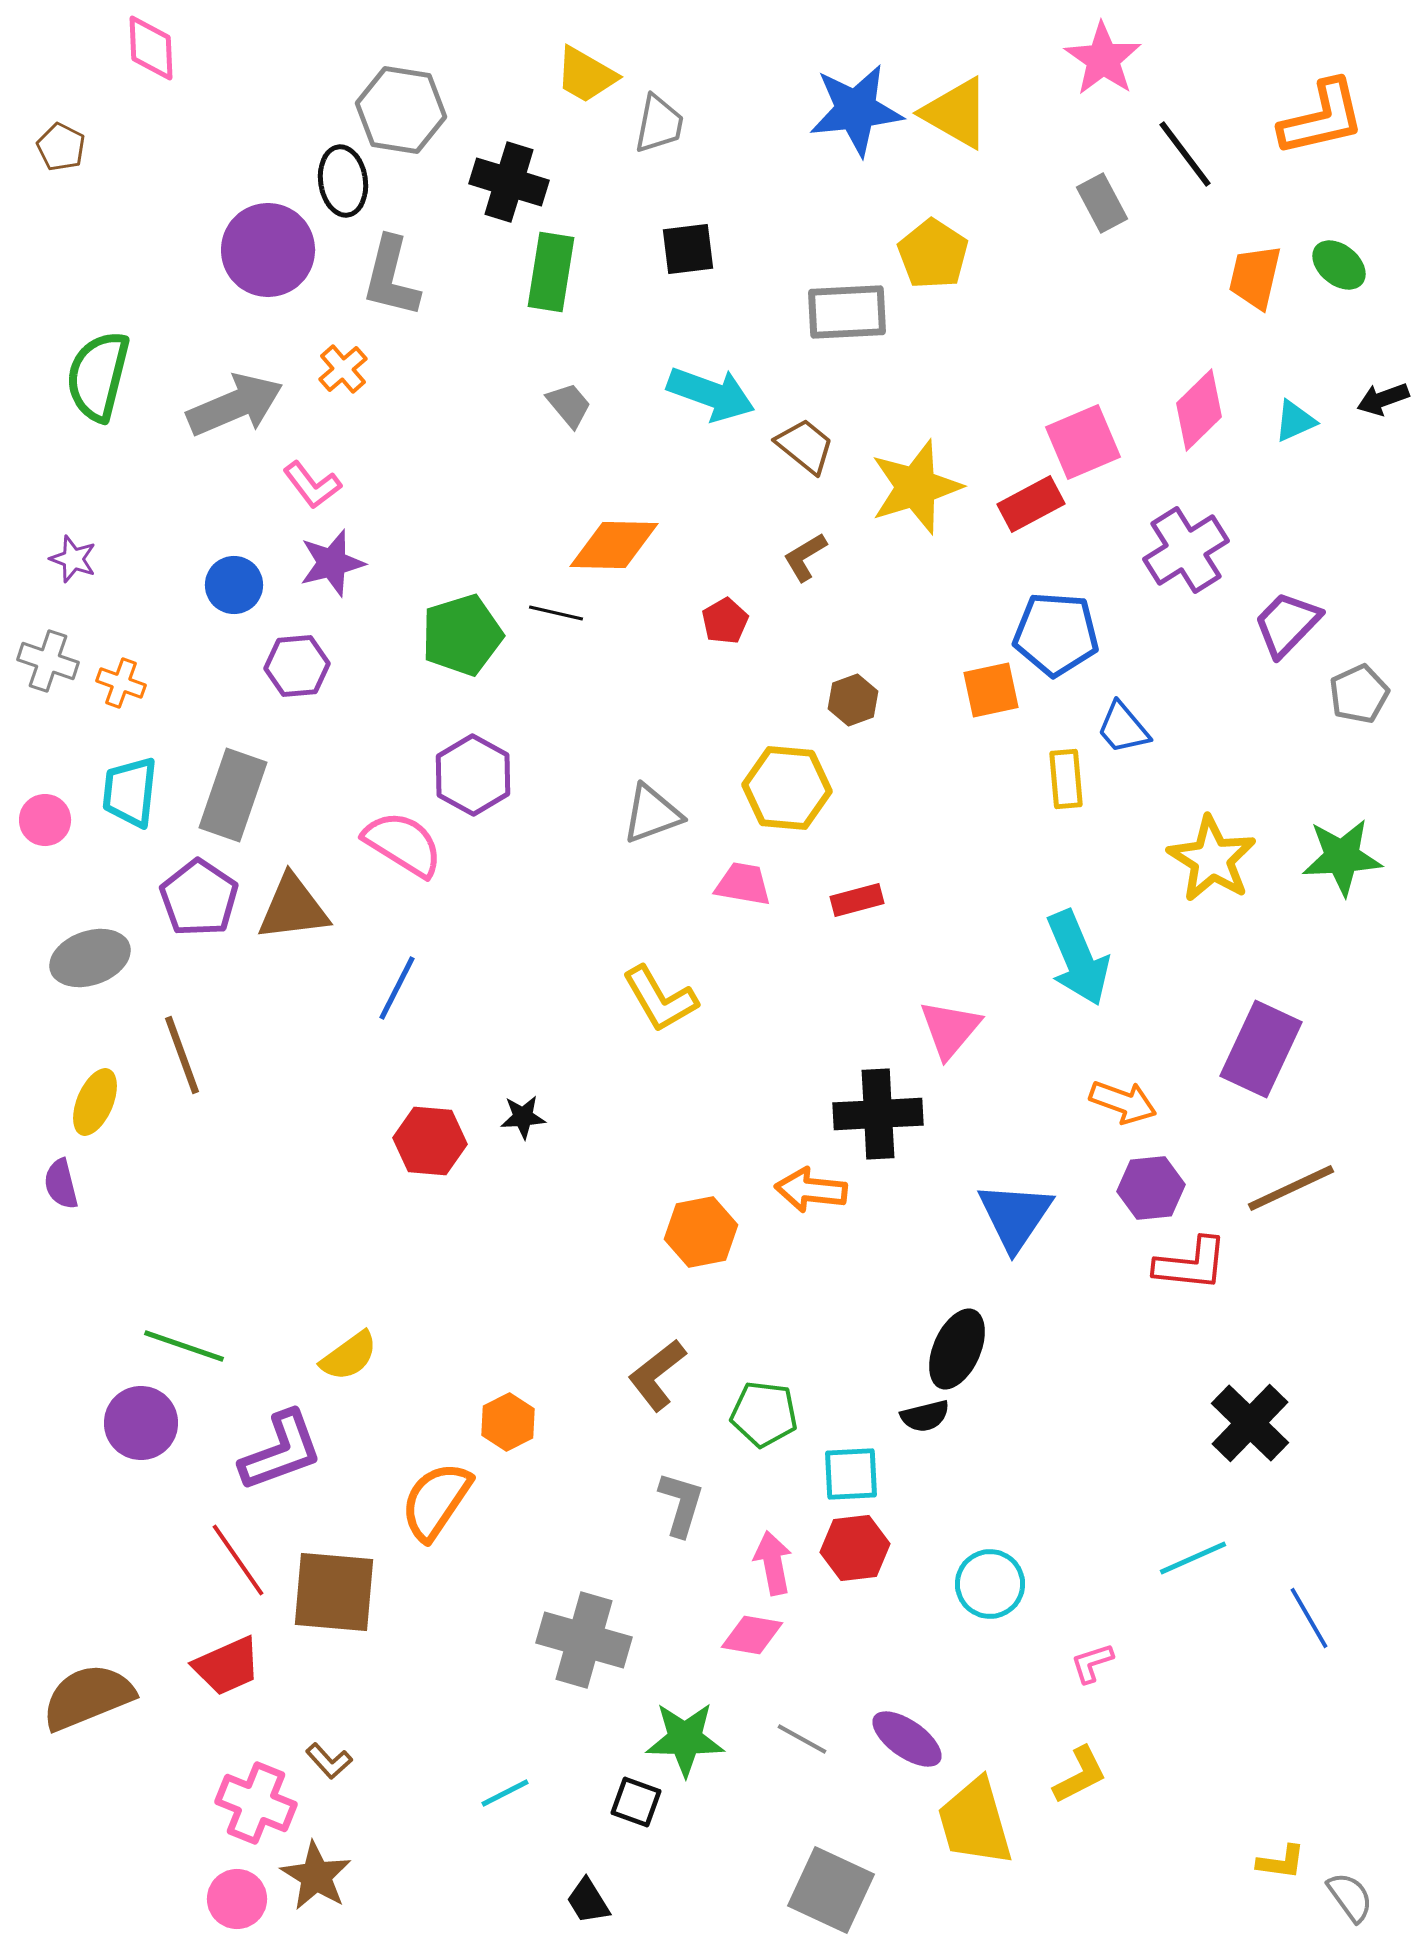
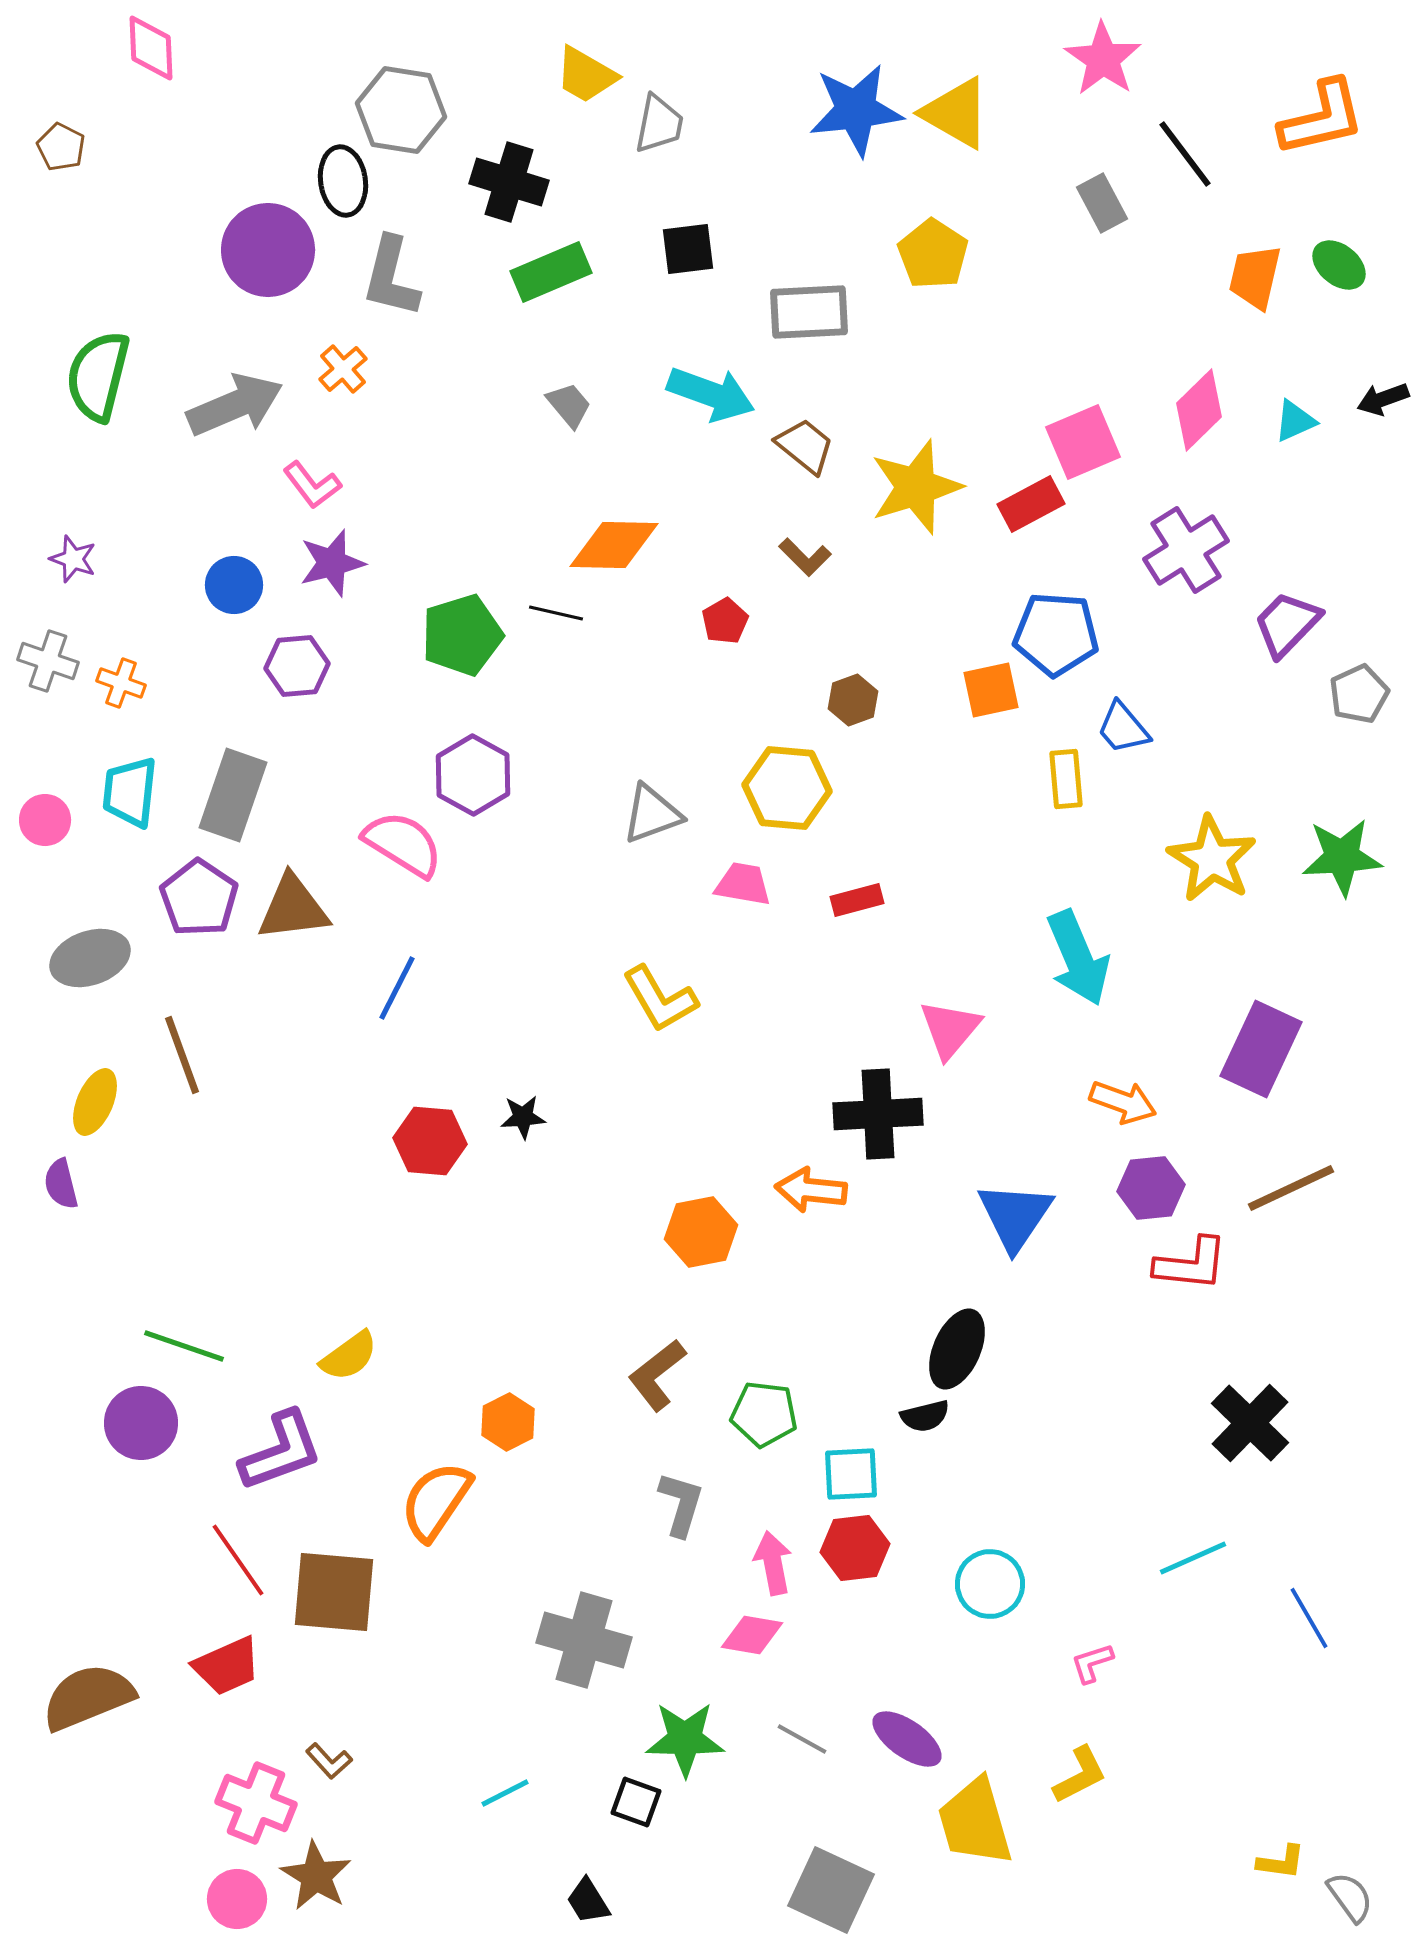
green rectangle at (551, 272): rotated 58 degrees clockwise
gray rectangle at (847, 312): moved 38 px left
brown L-shape at (805, 557): rotated 104 degrees counterclockwise
